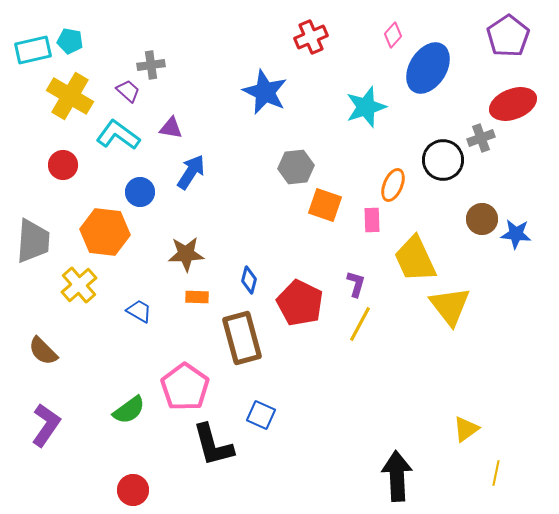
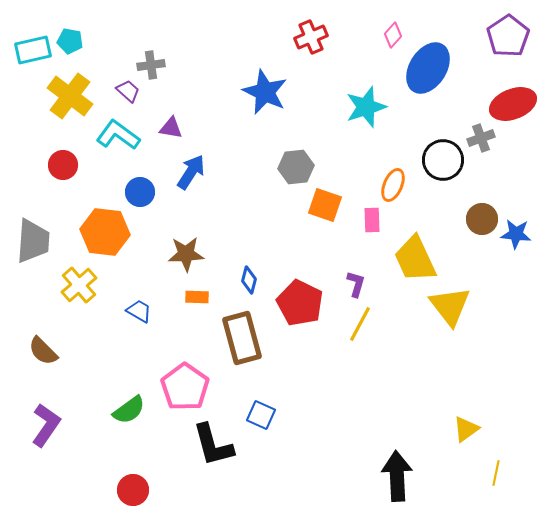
yellow cross at (70, 96): rotated 6 degrees clockwise
